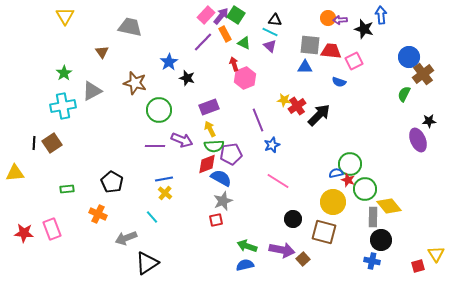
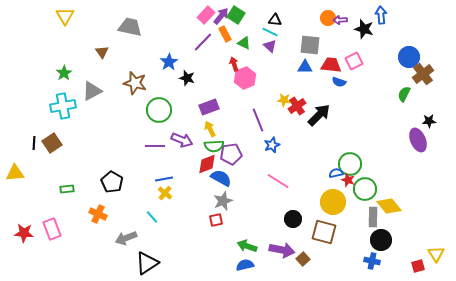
red trapezoid at (331, 51): moved 14 px down
